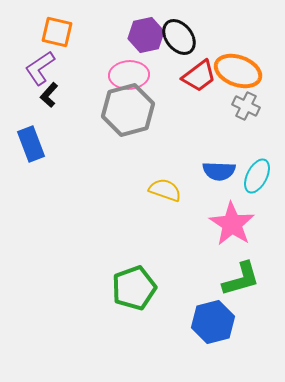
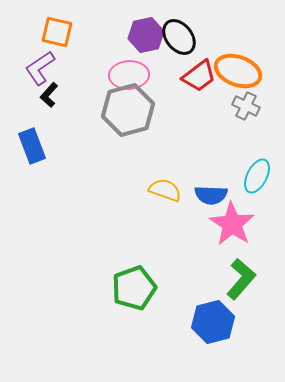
blue rectangle: moved 1 px right, 2 px down
blue semicircle: moved 8 px left, 24 px down
green L-shape: rotated 33 degrees counterclockwise
